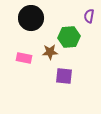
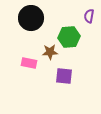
pink rectangle: moved 5 px right, 5 px down
